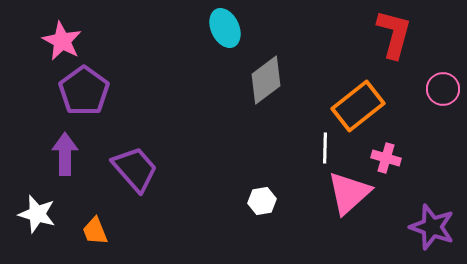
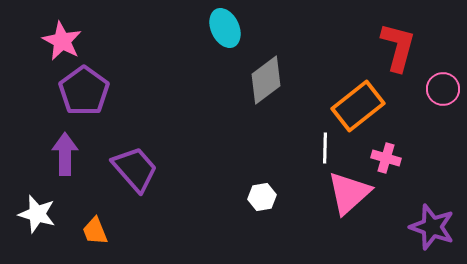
red L-shape: moved 4 px right, 13 px down
white hexagon: moved 4 px up
